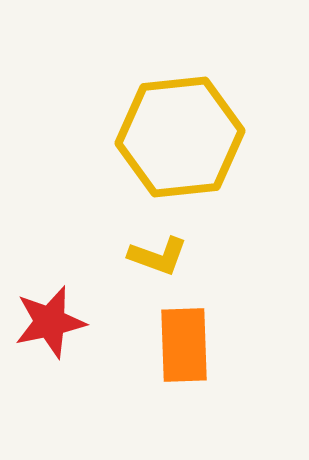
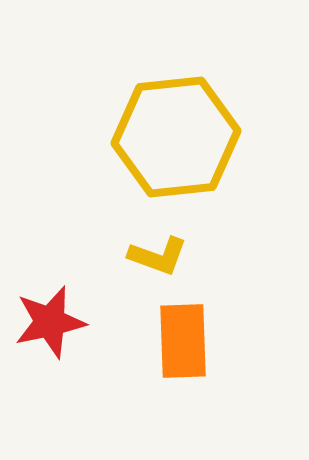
yellow hexagon: moved 4 px left
orange rectangle: moved 1 px left, 4 px up
